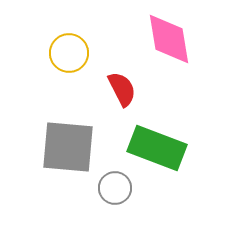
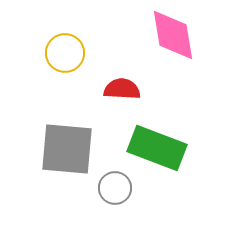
pink diamond: moved 4 px right, 4 px up
yellow circle: moved 4 px left
red semicircle: rotated 60 degrees counterclockwise
gray square: moved 1 px left, 2 px down
